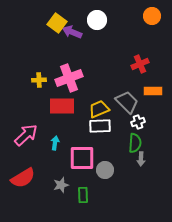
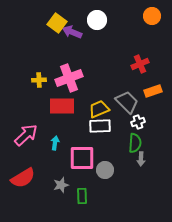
orange rectangle: rotated 18 degrees counterclockwise
green rectangle: moved 1 px left, 1 px down
